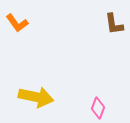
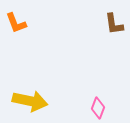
orange L-shape: moved 1 px left; rotated 15 degrees clockwise
yellow arrow: moved 6 px left, 4 px down
